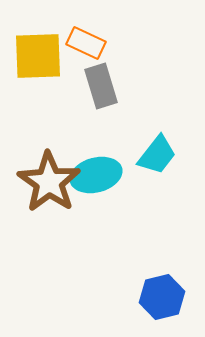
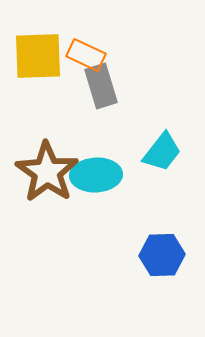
orange rectangle: moved 12 px down
cyan trapezoid: moved 5 px right, 3 px up
cyan ellipse: rotated 12 degrees clockwise
brown star: moved 2 px left, 10 px up
blue hexagon: moved 42 px up; rotated 12 degrees clockwise
